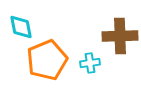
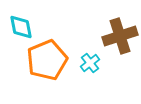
brown cross: rotated 16 degrees counterclockwise
cyan cross: rotated 30 degrees counterclockwise
